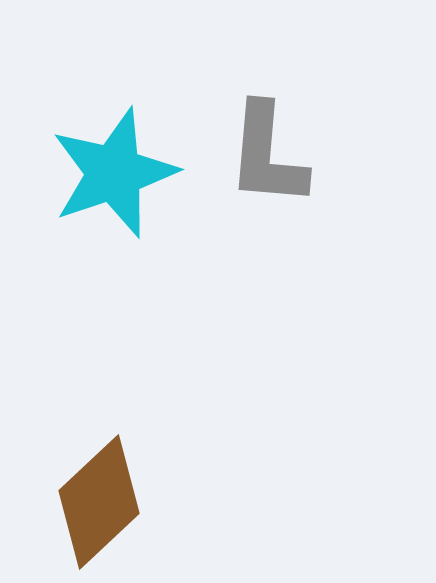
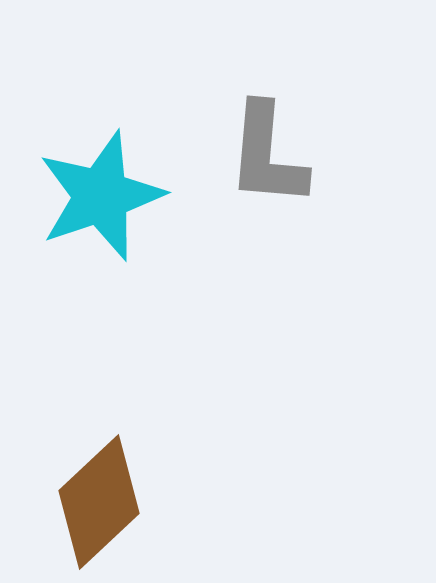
cyan star: moved 13 px left, 23 px down
